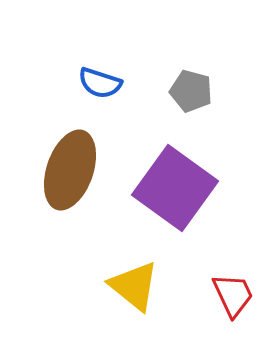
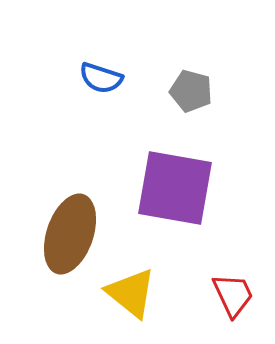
blue semicircle: moved 1 px right, 5 px up
brown ellipse: moved 64 px down
purple square: rotated 26 degrees counterclockwise
yellow triangle: moved 3 px left, 7 px down
